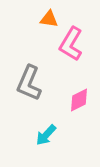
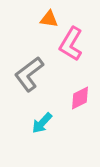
gray L-shape: moved 9 px up; rotated 30 degrees clockwise
pink diamond: moved 1 px right, 2 px up
cyan arrow: moved 4 px left, 12 px up
